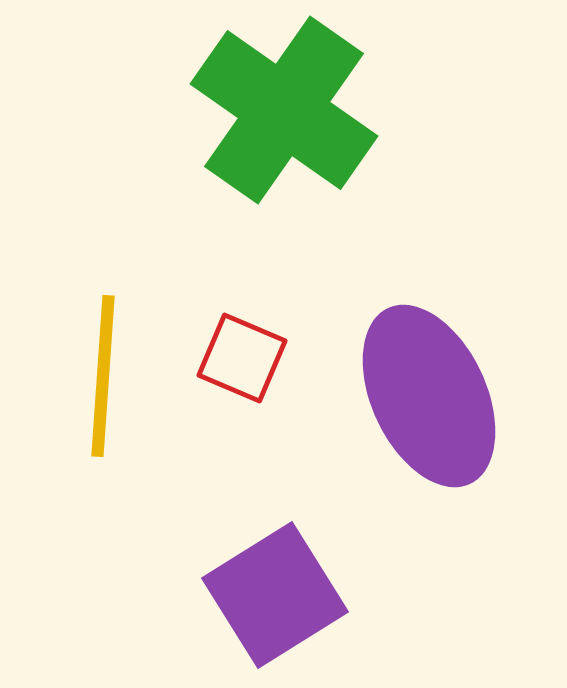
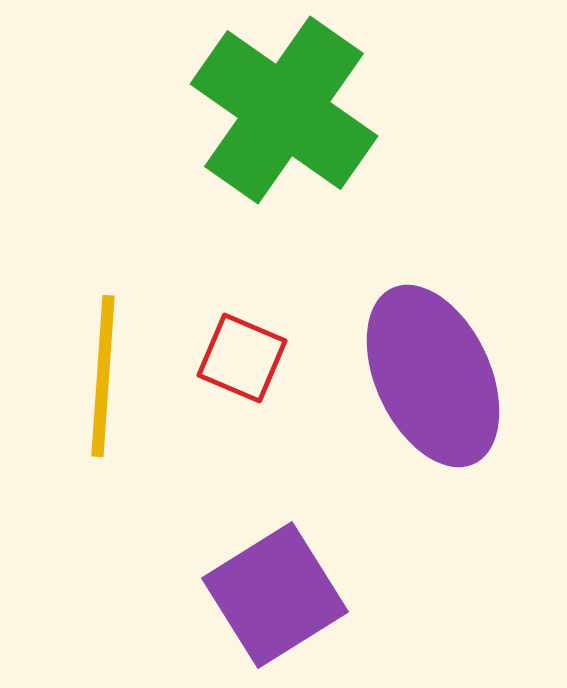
purple ellipse: moved 4 px right, 20 px up
